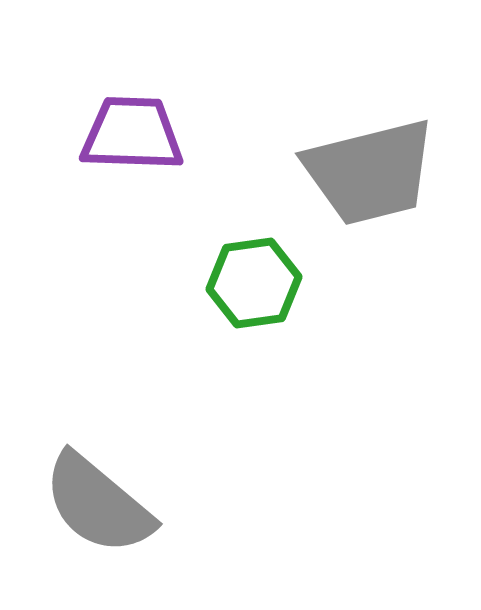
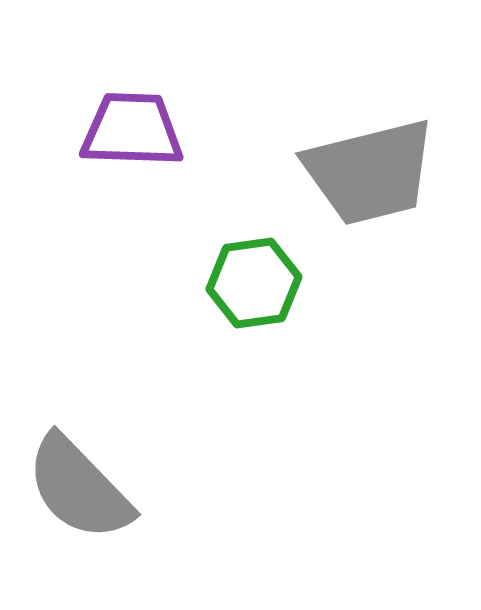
purple trapezoid: moved 4 px up
gray semicircle: moved 19 px left, 16 px up; rotated 6 degrees clockwise
